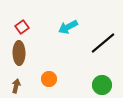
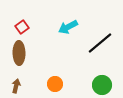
black line: moved 3 px left
orange circle: moved 6 px right, 5 px down
